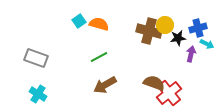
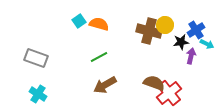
blue cross: moved 2 px left, 2 px down; rotated 18 degrees counterclockwise
black star: moved 3 px right, 4 px down
purple arrow: moved 2 px down
